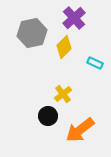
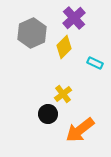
gray hexagon: rotated 12 degrees counterclockwise
black circle: moved 2 px up
